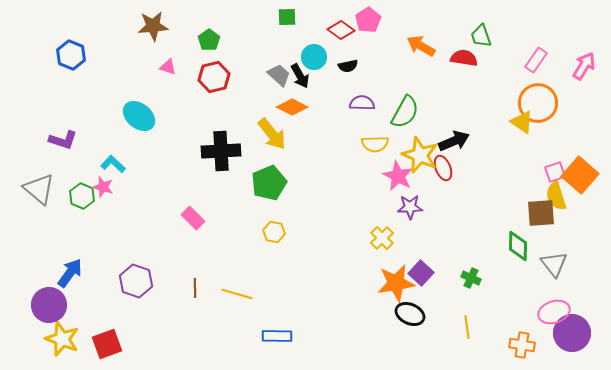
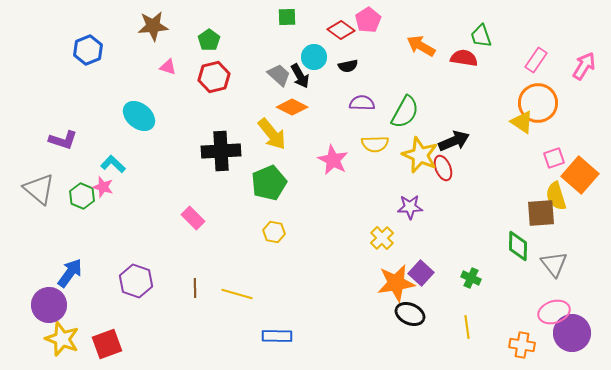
blue hexagon at (71, 55): moved 17 px right, 5 px up; rotated 16 degrees clockwise
pink square at (555, 172): moved 1 px left, 14 px up
pink star at (398, 176): moved 65 px left, 16 px up
